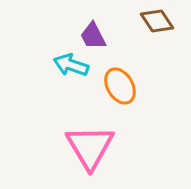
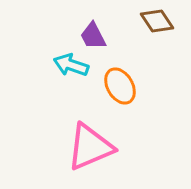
pink triangle: rotated 38 degrees clockwise
